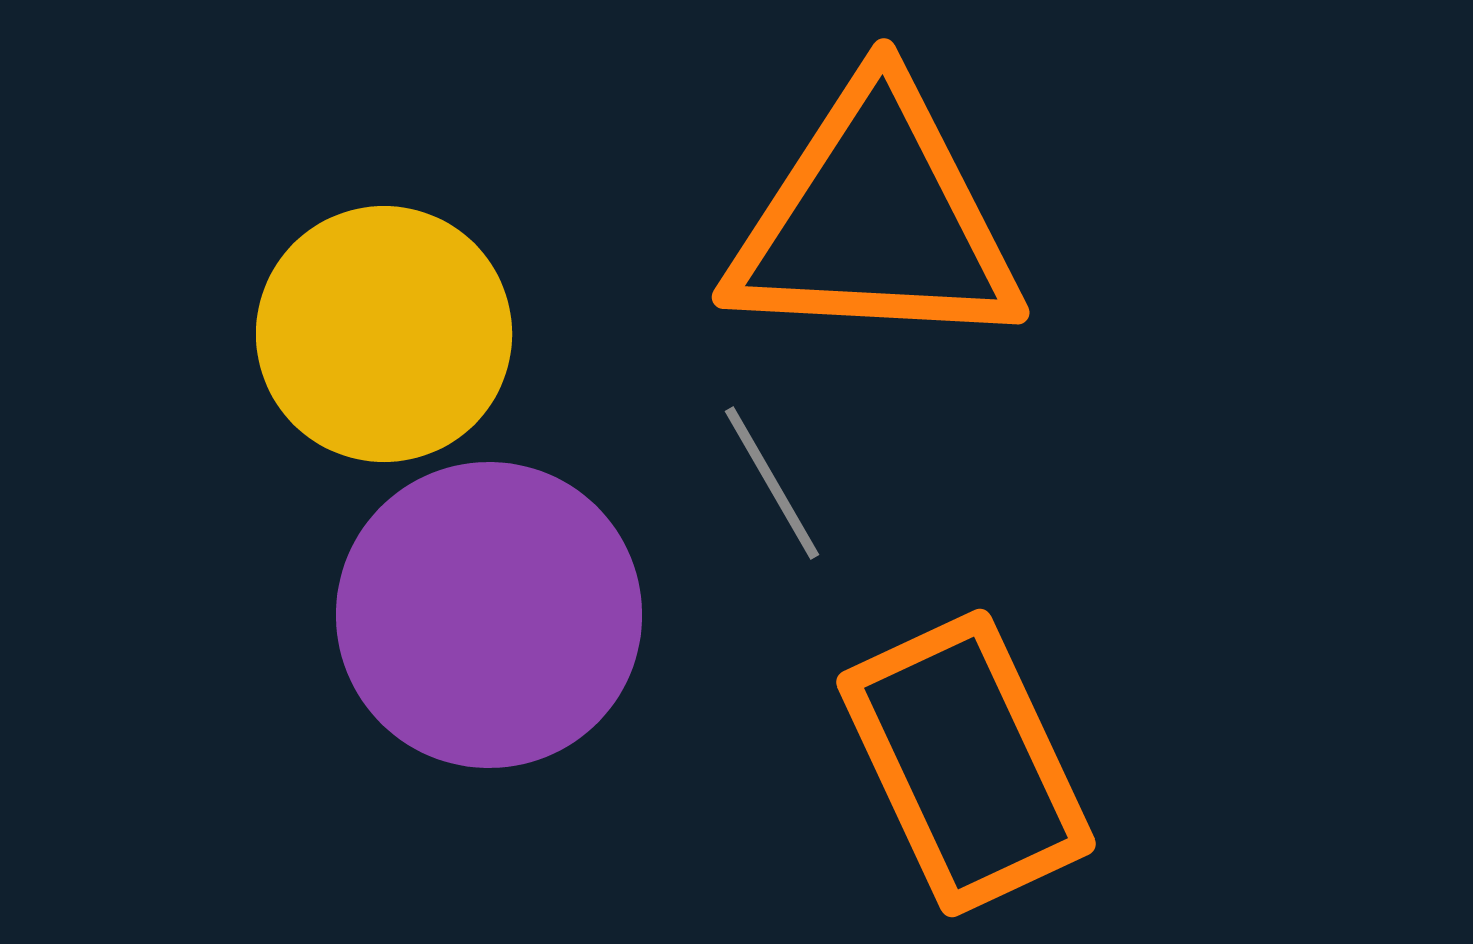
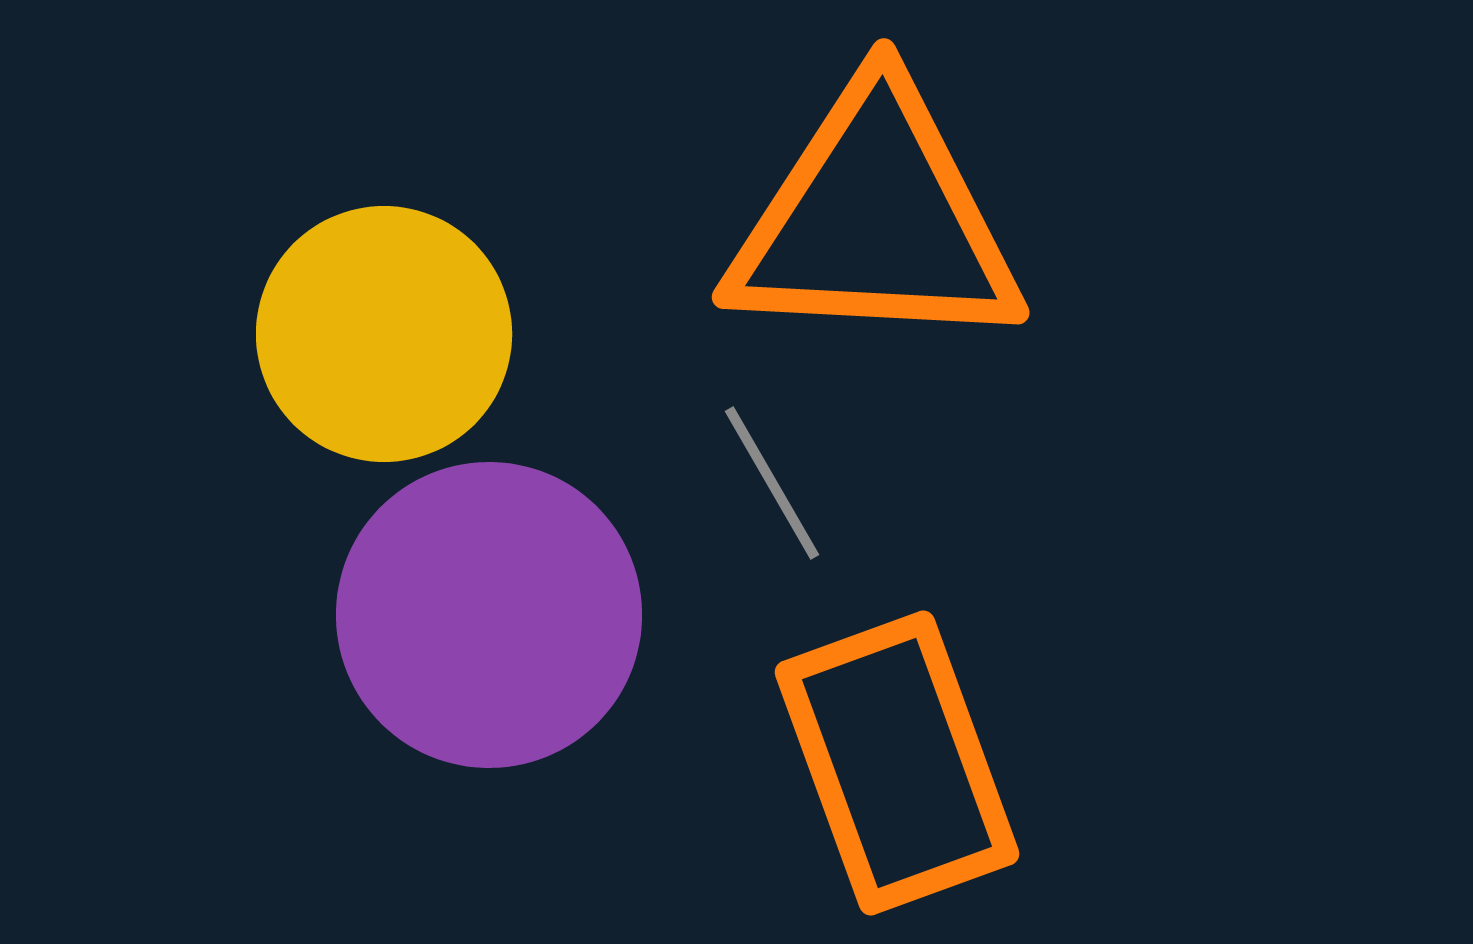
orange rectangle: moved 69 px left; rotated 5 degrees clockwise
